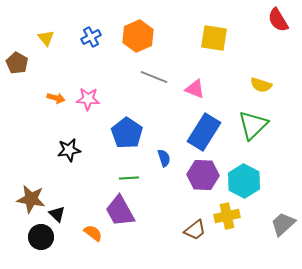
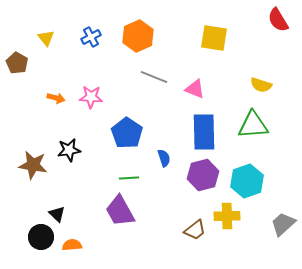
pink star: moved 3 px right, 2 px up
green triangle: rotated 40 degrees clockwise
blue rectangle: rotated 33 degrees counterclockwise
purple hexagon: rotated 16 degrees counterclockwise
cyan hexagon: moved 3 px right; rotated 12 degrees clockwise
brown star: moved 2 px right, 34 px up
yellow cross: rotated 10 degrees clockwise
orange semicircle: moved 21 px left, 12 px down; rotated 42 degrees counterclockwise
